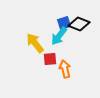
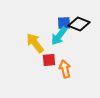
blue square: rotated 16 degrees clockwise
red square: moved 1 px left, 1 px down
